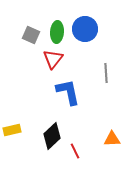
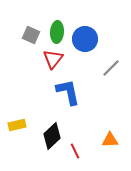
blue circle: moved 10 px down
gray line: moved 5 px right, 5 px up; rotated 48 degrees clockwise
yellow rectangle: moved 5 px right, 5 px up
orange triangle: moved 2 px left, 1 px down
